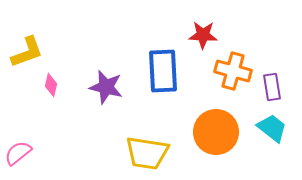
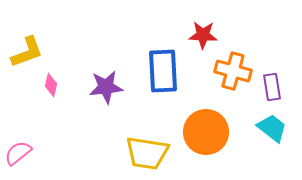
purple star: rotated 20 degrees counterclockwise
orange circle: moved 10 px left
